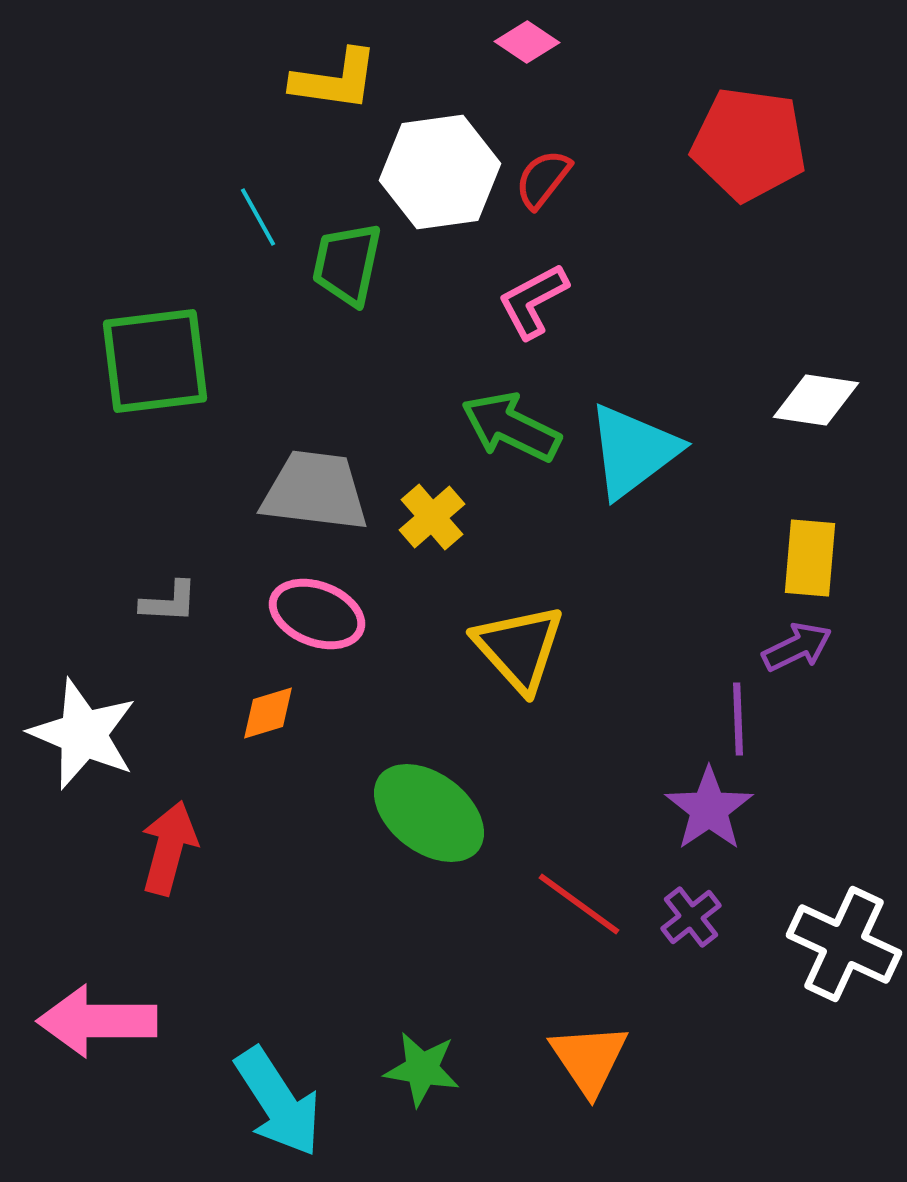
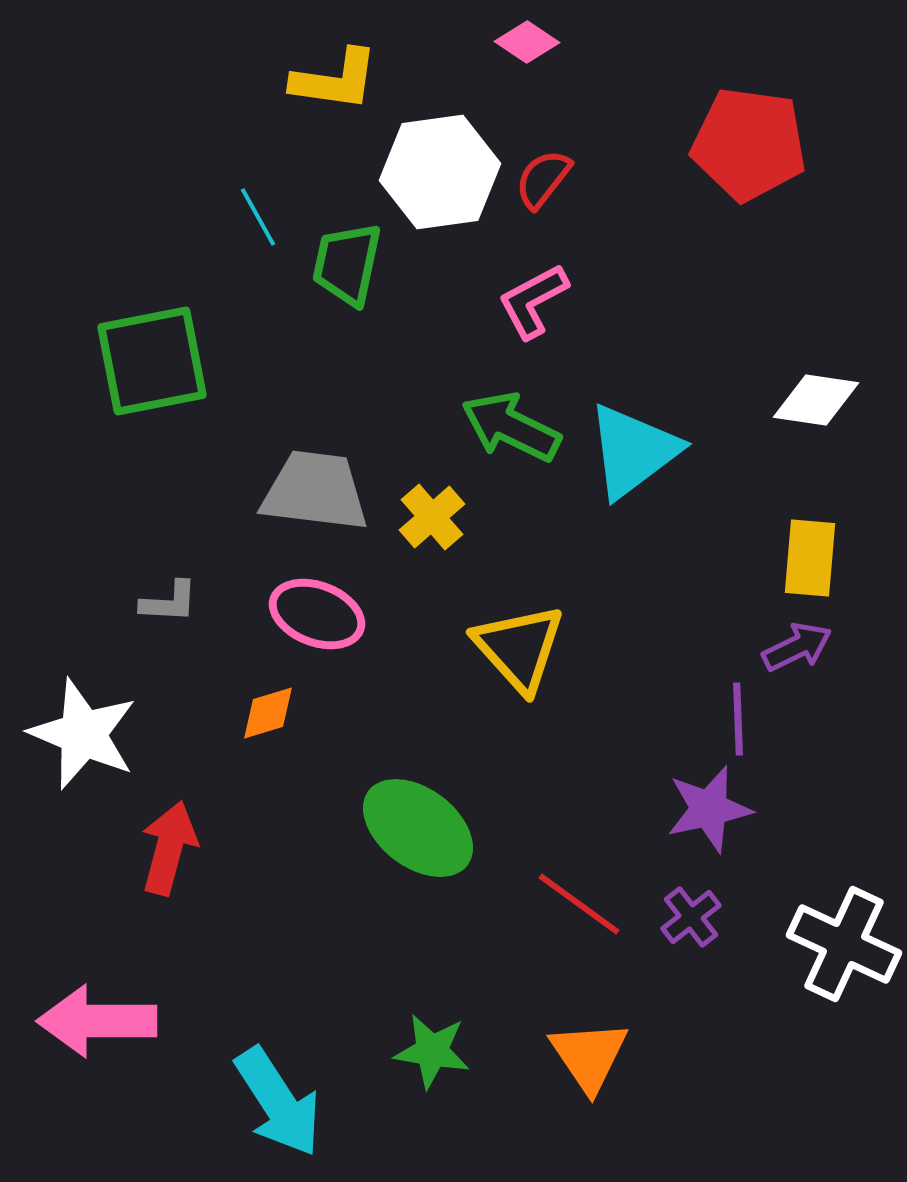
green square: moved 3 px left; rotated 4 degrees counterclockwise
purple star: rotated 22 degrees clockwise
green ellipse: moved 11 px left, 15 px down
orange triangle: moved 3 px up
green star: moved 10 px right, 18 px up
